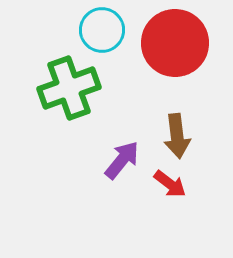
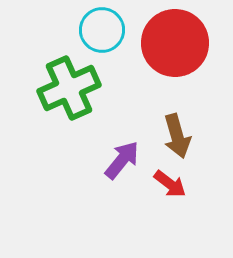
green cross: rotated 4 degrees counterclockwise
brown arrow: rotated 9 degrees counterclockwise
